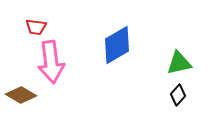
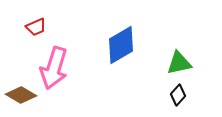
red trapezoid: rotated 30 degrees counterclockwise
blue diamond: moved 4 px right
pink arrow: moved 3 px right, 6 px down; rotated 24 degrees clockwise
